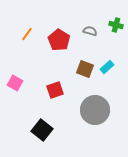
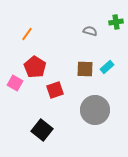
green cross: moved 3 px up; rotated 24 degrees counterclockwise
red pentagon: moved 24 px left, 27 px down
brown square: rotated 18 degrees counterclockwise
